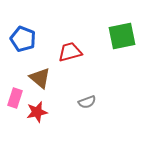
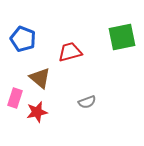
green square: moved 1 px down
